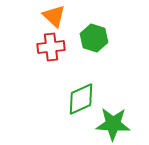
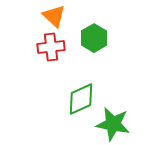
green hexagon: rotated 12 degrees clockwise
green star: rotated 8 degrees clockwise
